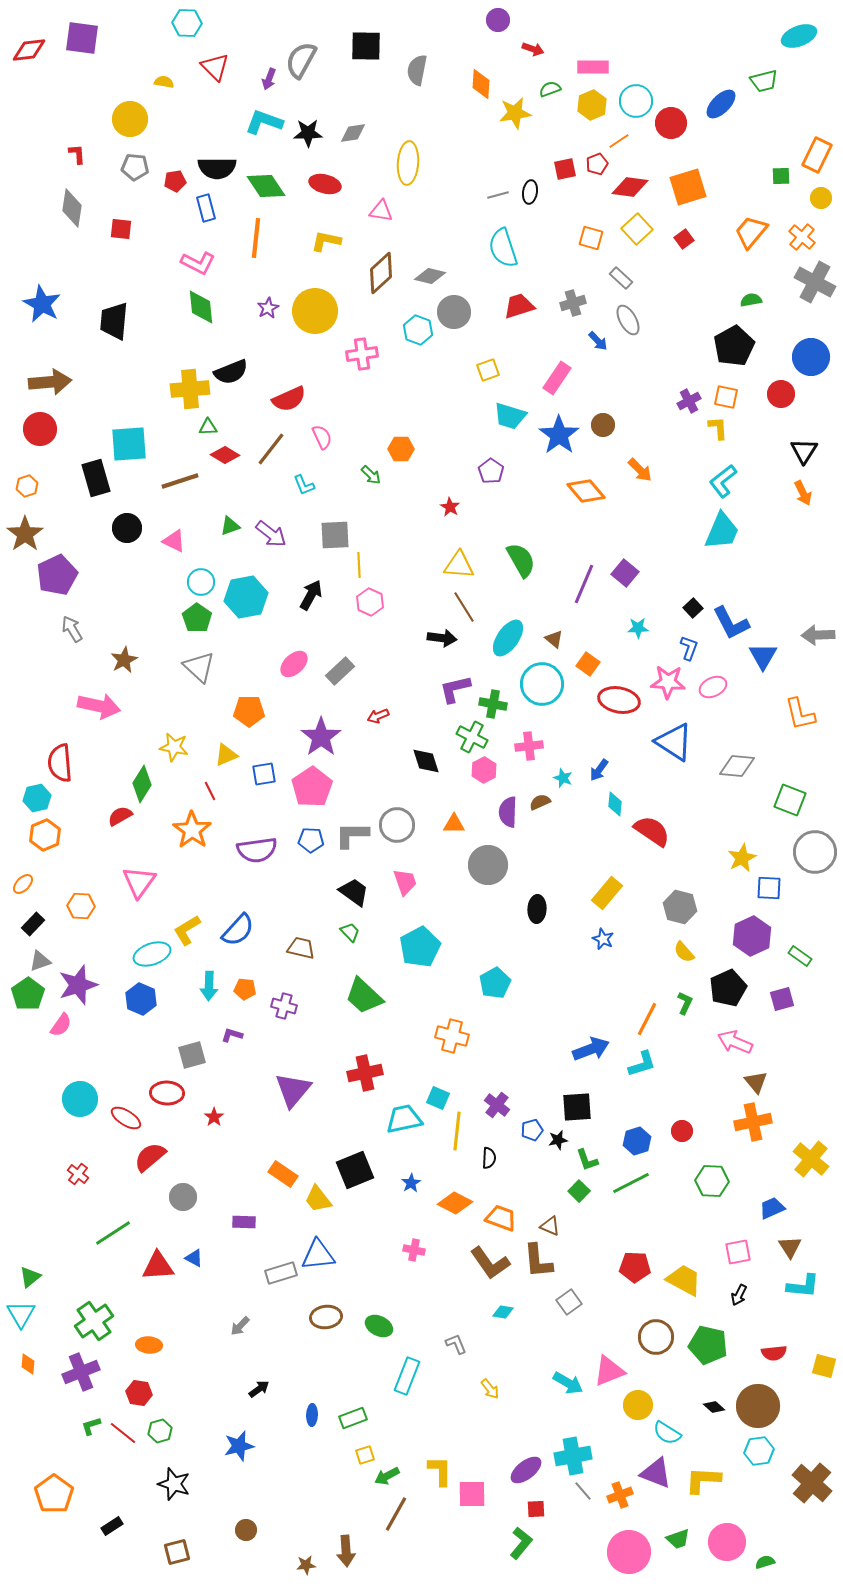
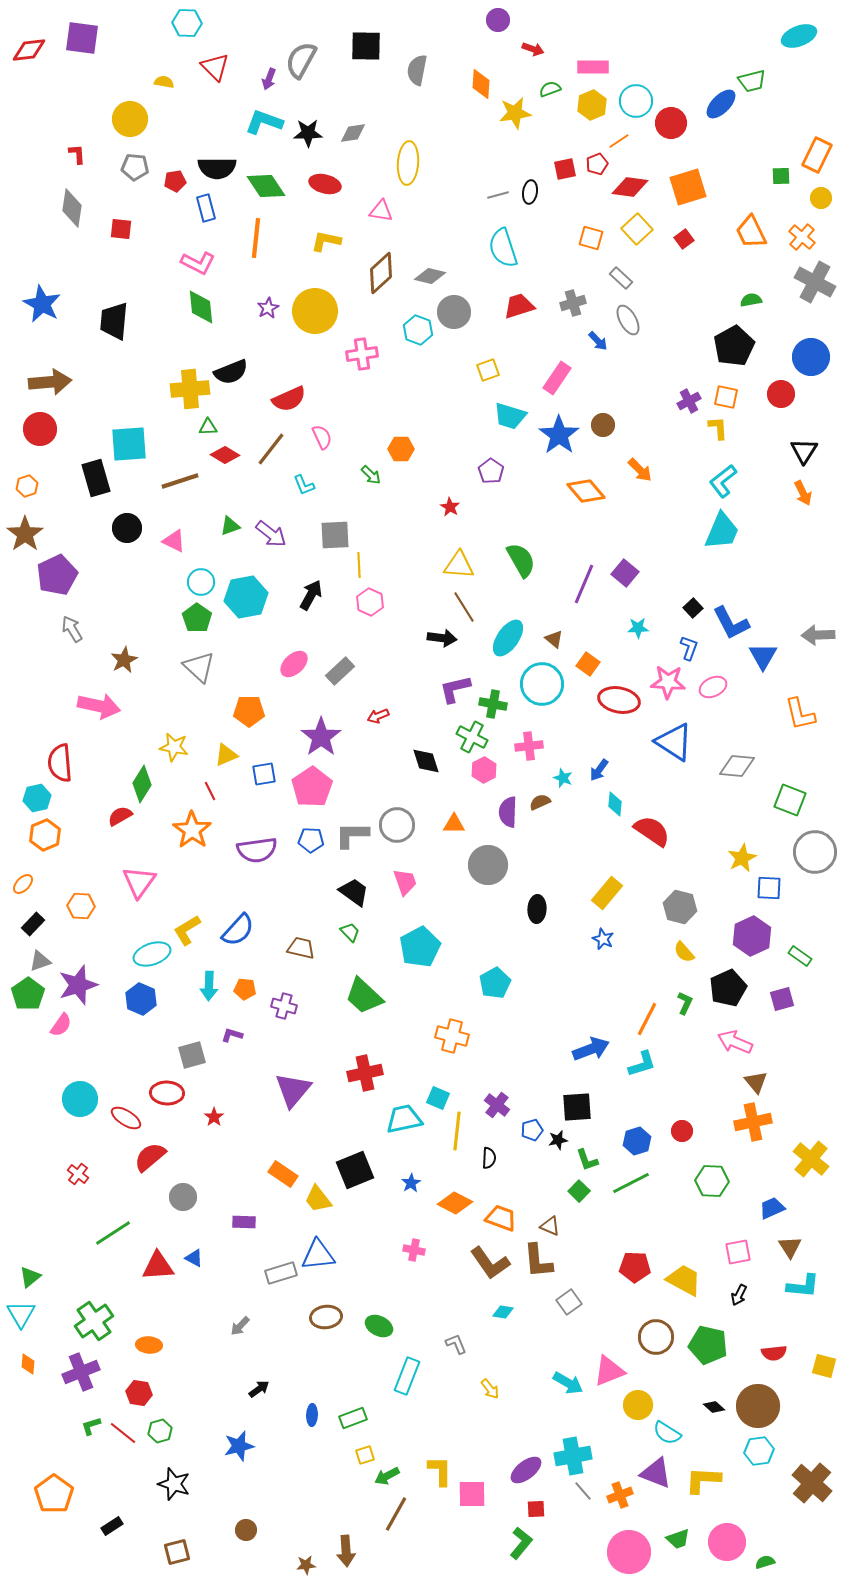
green trapezoid at (764, 81): moved 12 px left
orange trapezoid at (751, 232): rotated 66 degrees counterclockwise
